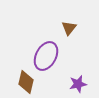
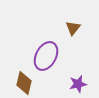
brown triangle: moved 4 px right
brown diamond: moved 2 px left, 1 px down
